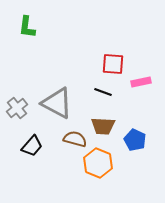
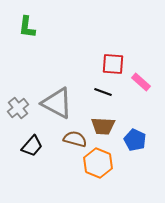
pink rectangle: rotated 54 degrees clockwise
gray cross: moved 1 px right
